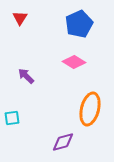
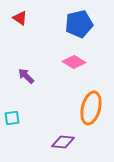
red triangle: rotated 28 degrees counterclockwise
blue pentagon: rotated 12 degrees clockwise
orange ellipse: moved 1 px right, 1 px up
purple diamond: rotated 20 degrees clockwise
